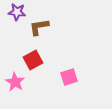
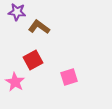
brown L-shape: rotated 45 degrees clockwise
